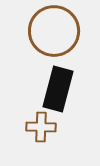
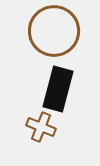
brown cross: rotated 20 degrees clockwise
